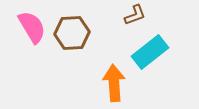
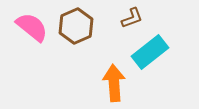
brown L-shape: moved 3 px left, 3 px down
pink semicircle: rotated 20 degrees counterclockwise
brown hexagon: moved 4 px right, 7 px up; rotated 20 degrees counterclockwise
